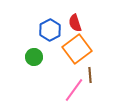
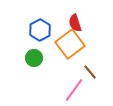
blue hexagon: moved 10 px left
orange square: moved 7 px left, 5 px up
green circle: moved 1 px down
brown line: moved 3 px up; rotated 35 degrees counterclockwise
